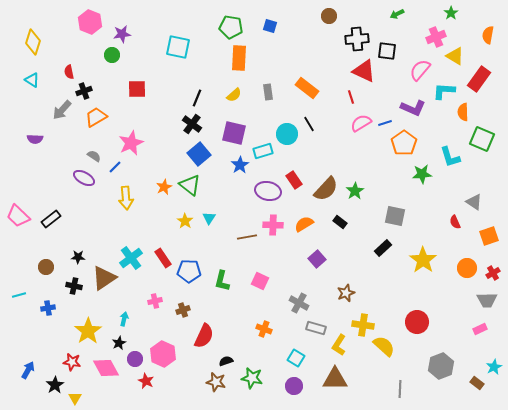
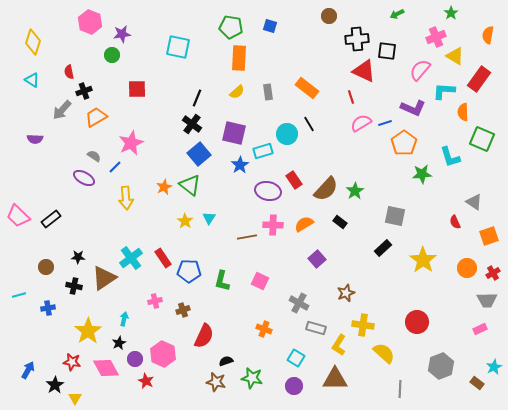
yellow semicircle at (234, 95): moved 3 px right, 3 px up
yellow semicircle at (384, 346): moved 7 px down
